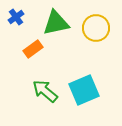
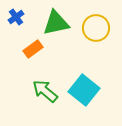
cyan square: rotated 28 degrees counterclockwise
